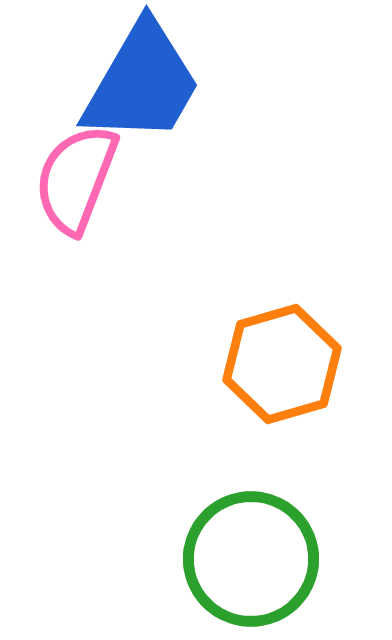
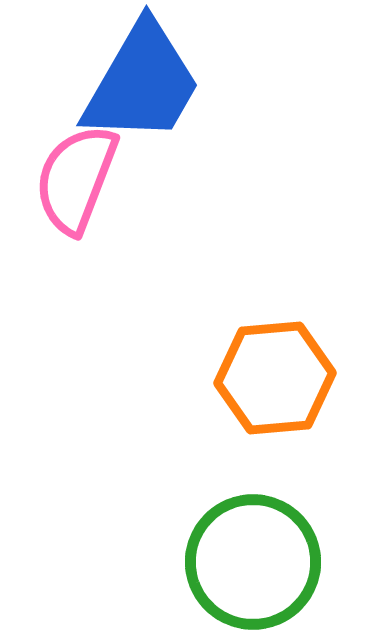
orange hexagon: moved 7 px left, 14 px down; rotated 11 degrees clockwise
green circle: moved 2 px right, 3 px down
